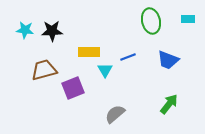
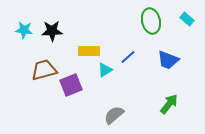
cyan rectangle: moved 1 px left; rotated 40 degrees clockwise
cyan star: moved 1 px left
yellow rectangle: moved 1 px up
blue line: rotated 21 degrees counterclockwise
cyan triangle: rotated 28 degrees clockwise
purple square: moved 2 px left, 3 px up
gray semicircle: moved 1 px left, 1 px down
